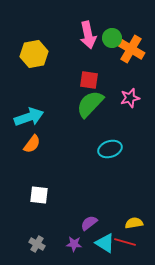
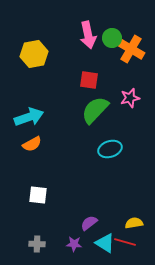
green semicircle: moved 5 px right, 6 px down
orange semicircle: rotated 24 degrees clockwise
white square: moved 1 px left
gray cross: rotated 28 degrees counterclockwise
